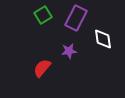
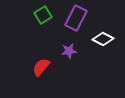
white diamond: rotated 55 degrees counterclockwise
red semicircle: moved 1 px left, 1 px up
